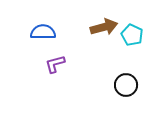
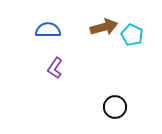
blue semicircle: moved 5 px right, 2 px up
purple L-shape: moved 4 px down; rotated 40 degrees counterclockwise
black circle: moved 11 px left, 22 px down
